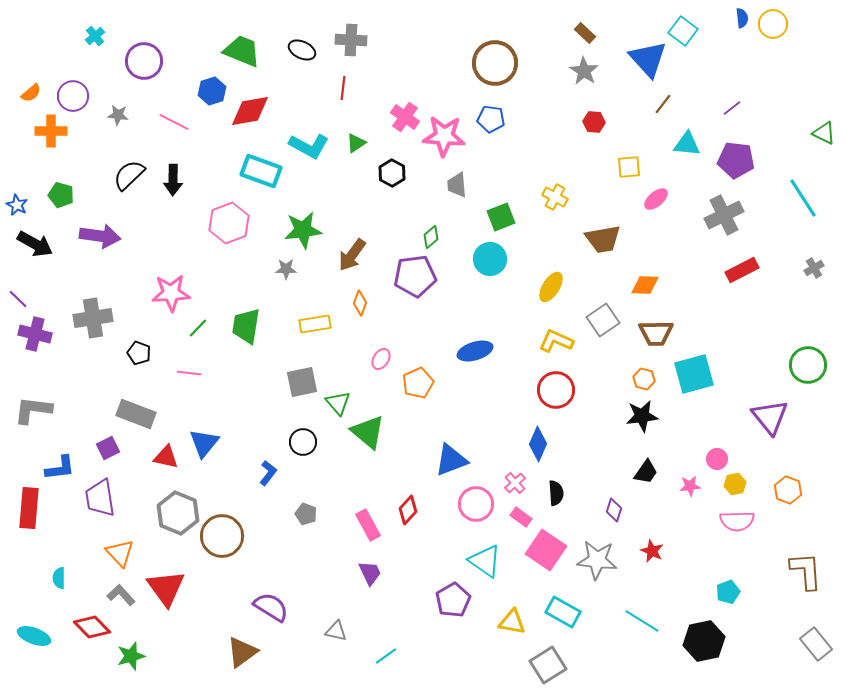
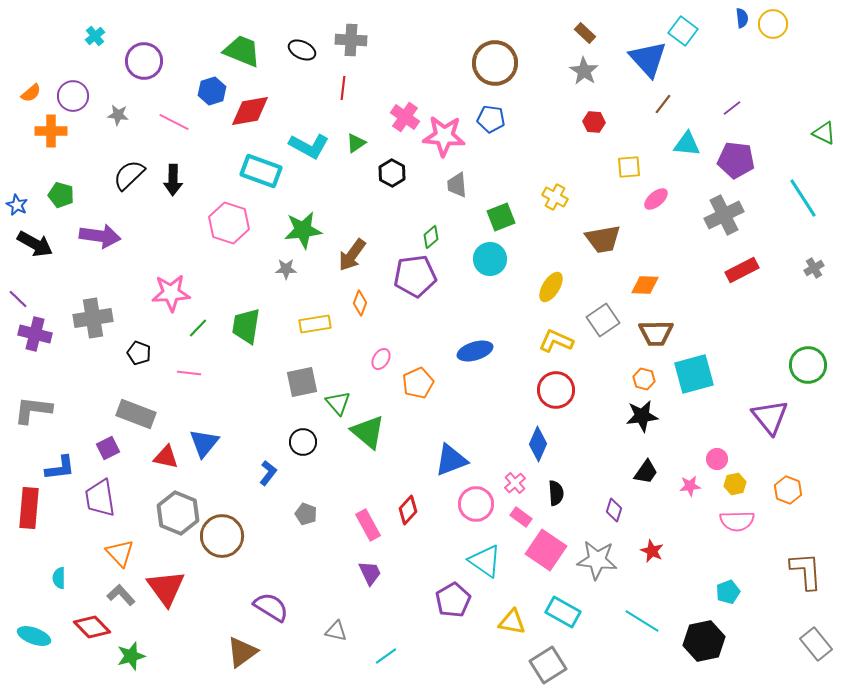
pink hexagon at (229, 223): rotated 21 degrees counterclockwise
